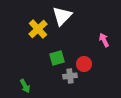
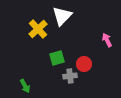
pink arrow: moved 3 px right
